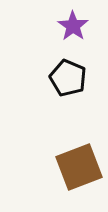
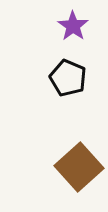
brown square: rotated 21 degrees counterclockwise
